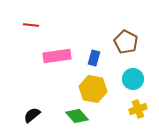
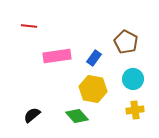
red line: moved 2 px left, 1 px down
blue rectangle: rotated 21 degrees clockwise
yellow cross: moved 3 px left, 1 px down; rotated 12 degrees clockwise
